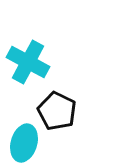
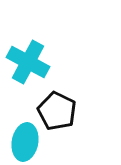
cyan ellipse: moved 1 px right, 1 px up; rotated 6 degrees counterclockwise
